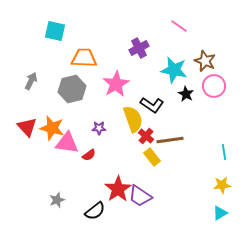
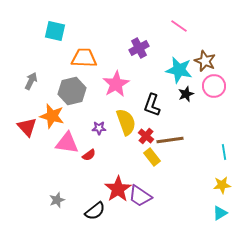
cyan star: moved 5 px right
gray hexagon: moved 2 px down
black star: rotated 21 degrees clockwise
black L-shape: rotated 75 degrees clockwise
yellow semicircle: moved 7 px left, 3 px down
orange star: moved 12 px up
